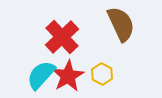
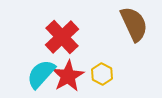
brown semicircle: moved 13 px right
cyan semicircle: moved 1 px up
